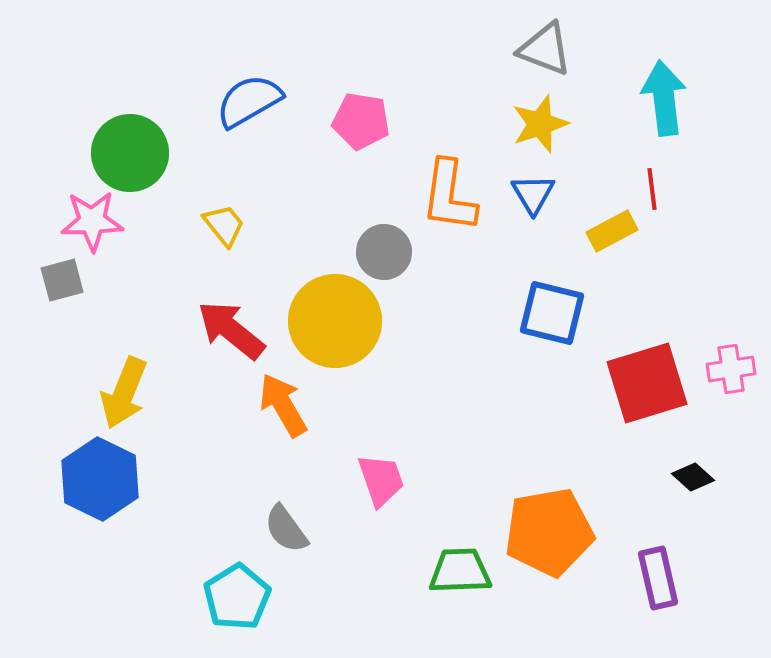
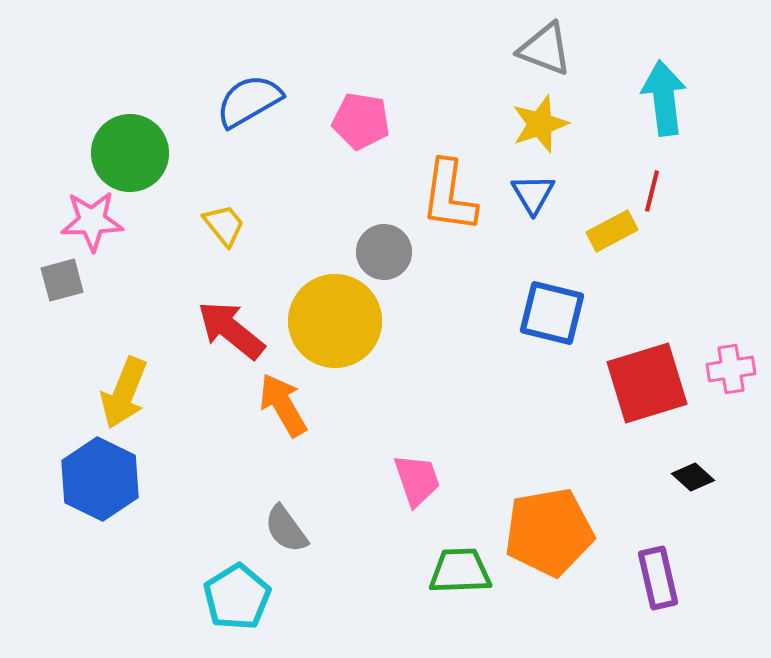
red line: moved 2 px down; rotated 21 degrees clockwise
pink trapezoid: moved 36 px right
